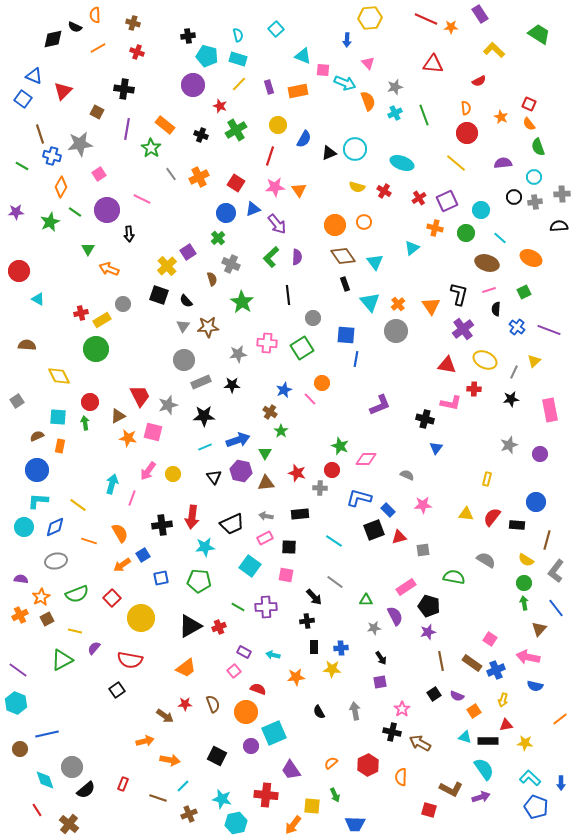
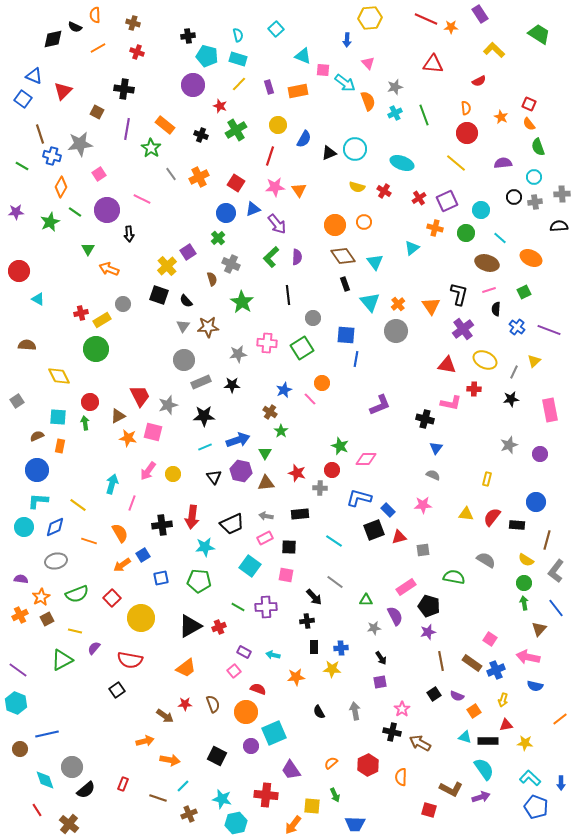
cyan arrow at (345, 83): rotated 15 degrees clockwise
gray semicircle at (407, 475): moved 26 px right
pink line at (132, 498): moved 5 px down
